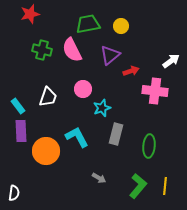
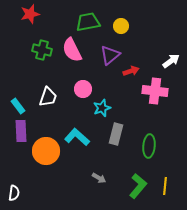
green trapezoid: moved 2 px up
cyan L-shape: rotated 20 degrees counterclockwise
